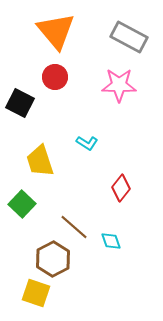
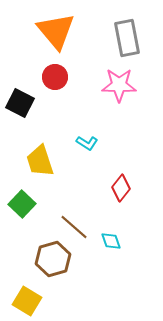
gray rectangle: moved 2 px left, 1 px down; rotated 51 degrees clockwise
brown hexagon: rotated 12 degrees clockwise
yellow square: moved 9 px left, 8 px down; rotated 12 degrees clockwise
